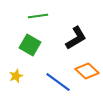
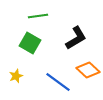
green square: moved 2 px up
orange diamond: moved 1 px right, 1 px up
